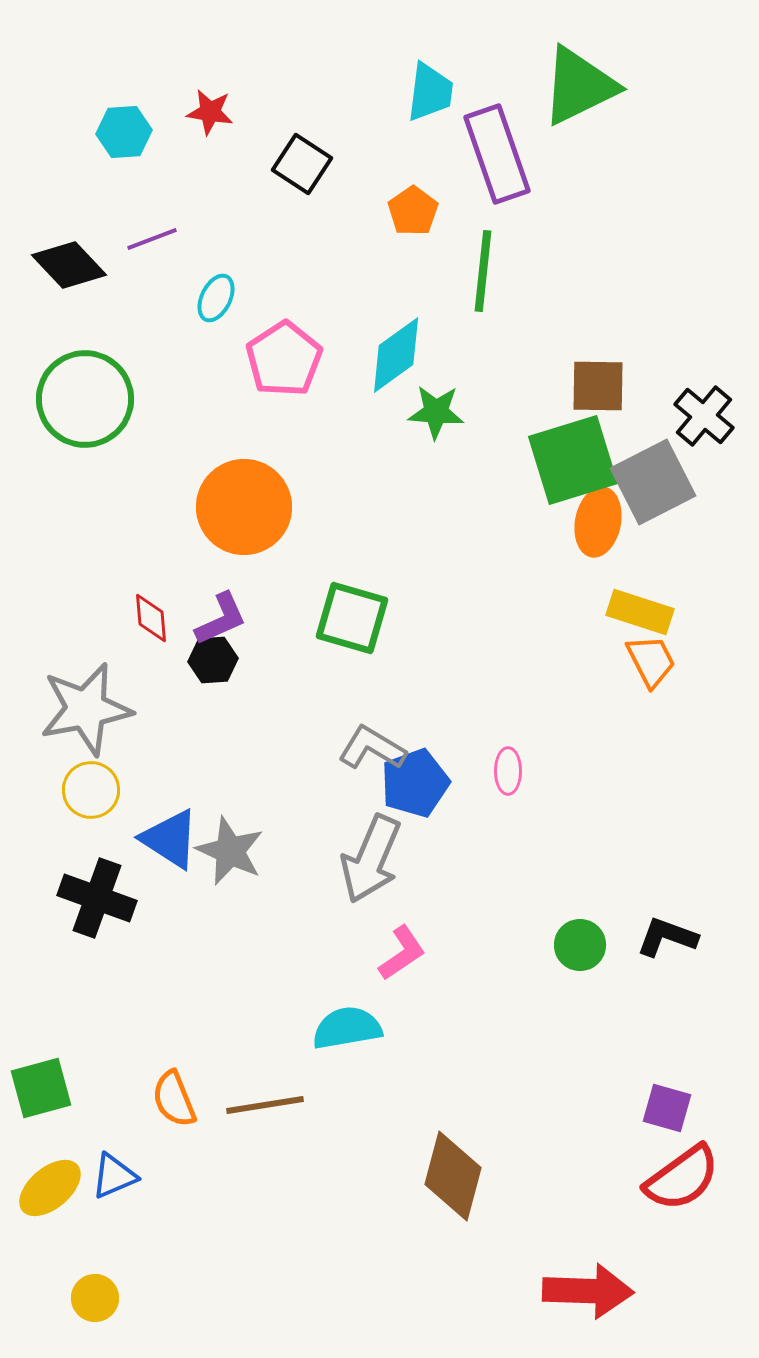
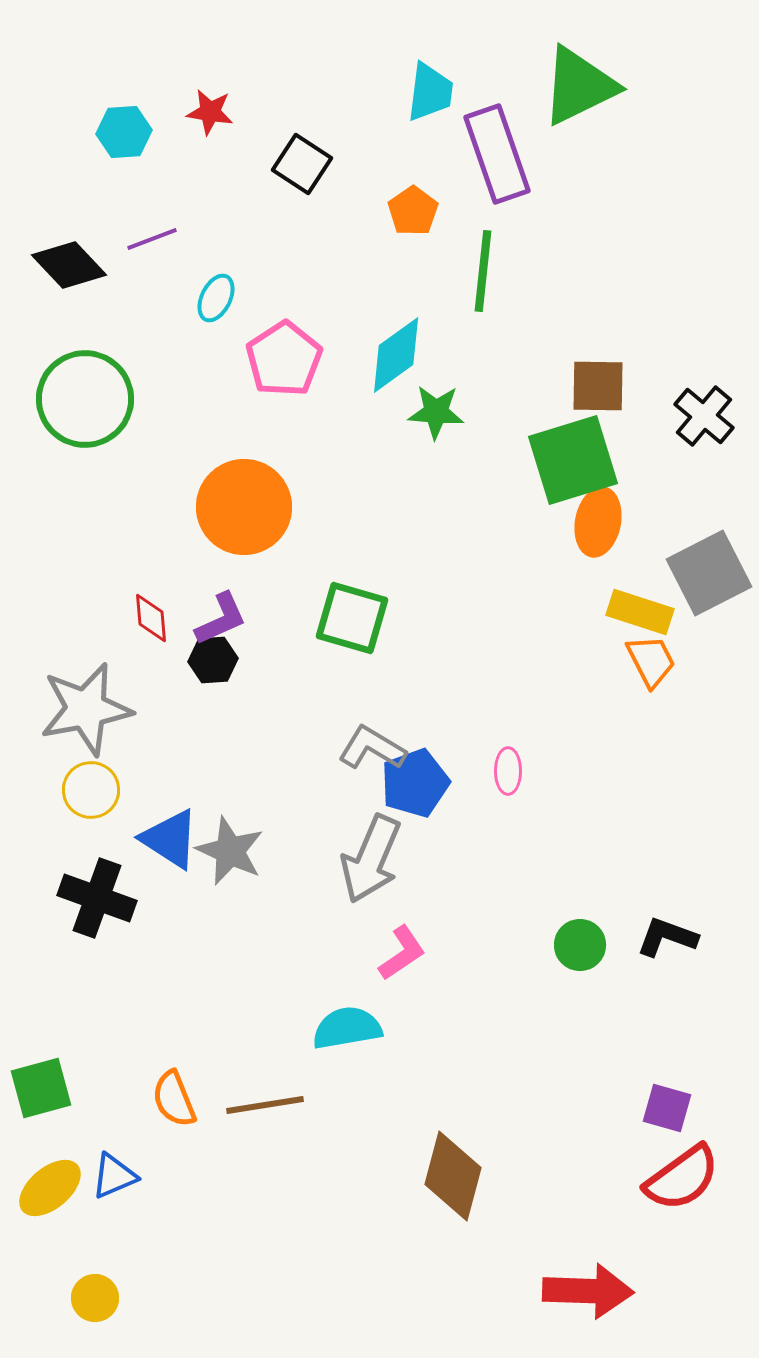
gray square at (653, 482): moved 56 px right, 91 px down
